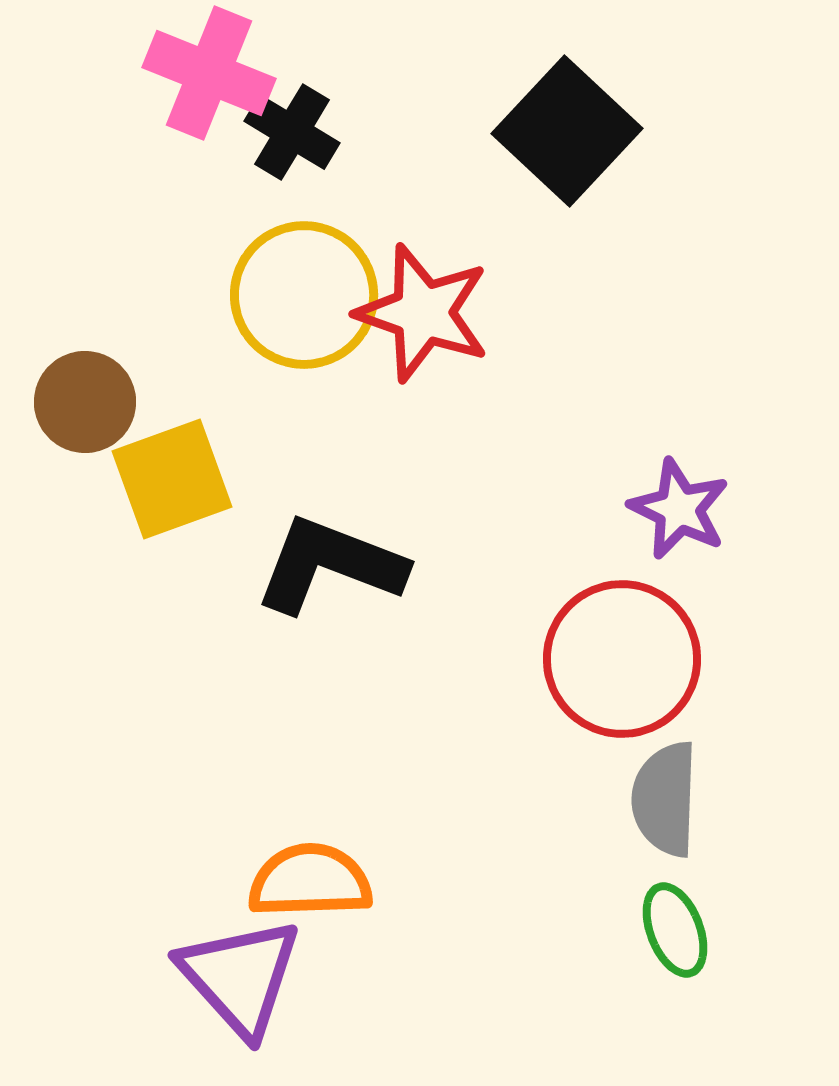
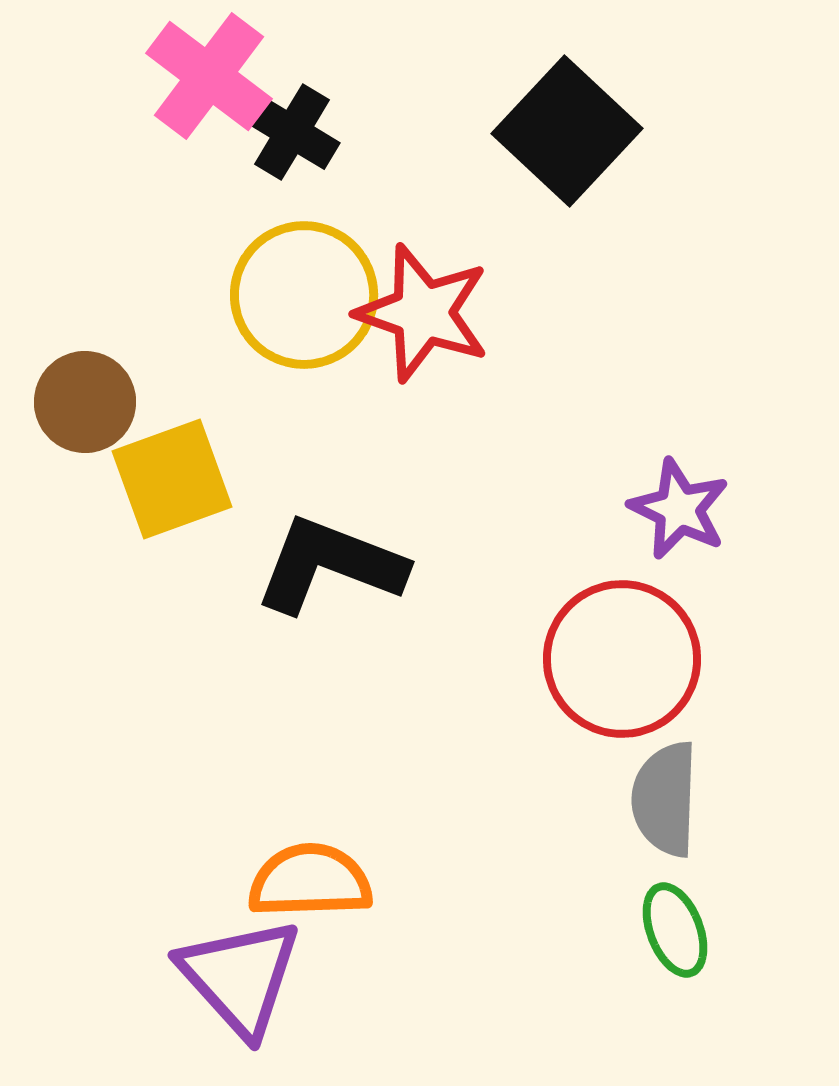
pink cross: moved 3 px down; rotated 15 degrees clockwise
